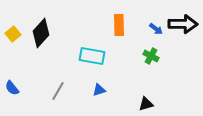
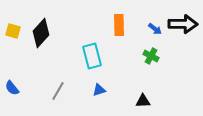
blue arrow: moved 1 px left
yellow square: moved 3 px up; rotated 35 degrees counterclockwise
cyan rectangle: rotated 65 degrees clockwise
black triangle: moved 3 px left, 3 px up; rotated 14 degrees clockwise
